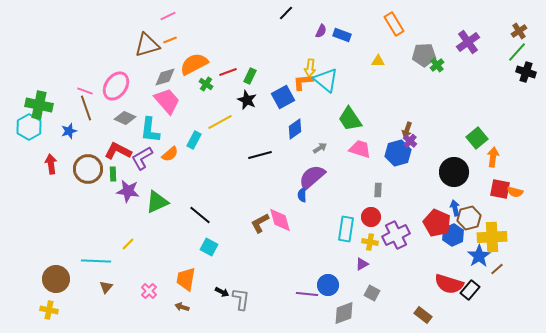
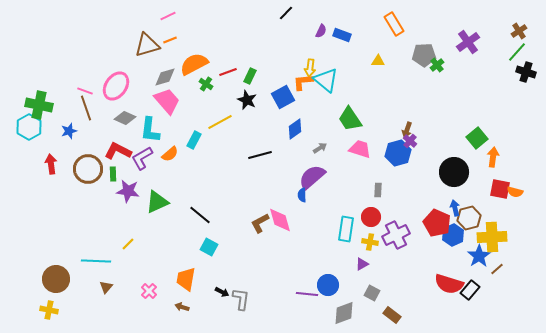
brown rectangle at (423, 315): moved 31 px left
